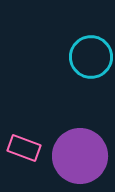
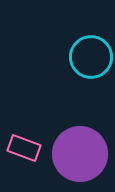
purple circle: moved 2 px up
